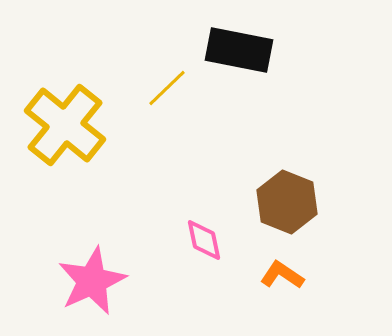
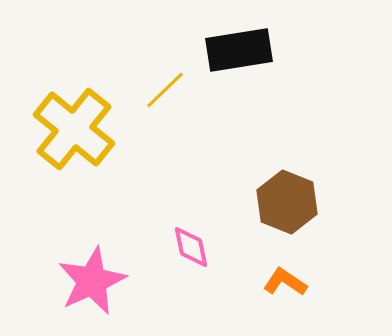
black rectangle: rotated 20 degrees counterclockwise
yellow line: moved 2 px left, 2 px down
yellow cross: moved 9 px right, 4 px down
pink diamond: moved 13 px left, 7 px down
orange L-shape: moved 3 px right, 7 px down
